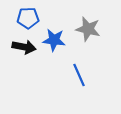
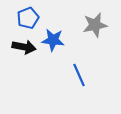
blue pentagon: rotated 20 degrees counterclockwise
gray star: moved 7 px right, 4 px up; rotated 25 degrees counterclockwise
blue star: moved 1 px left
